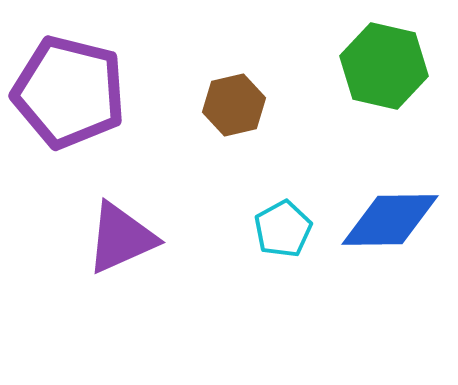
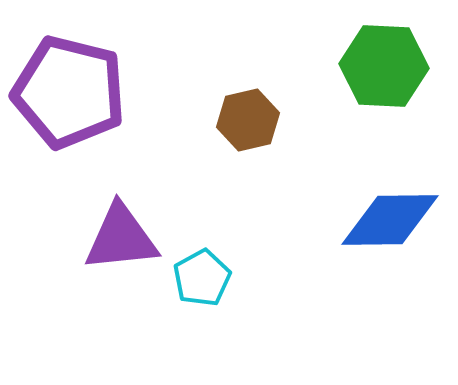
green hexagon: rotated 10 degrees counterclockwise
brown hexagon: moved 14 px right, 15 px down
cyan pentagon: moved 81 px left, 49 px down
purple triangle: rotated 18 degrees clockwise
